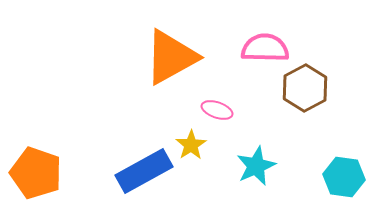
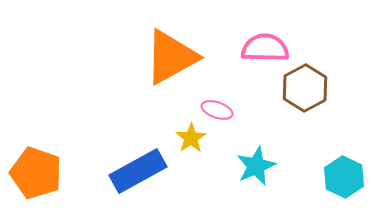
yellow star: moved 7 px up
blue rectangle: moved 6 px left
cyan hexagon: rotated 18 degrees clockwise
